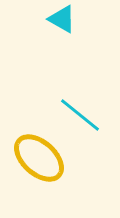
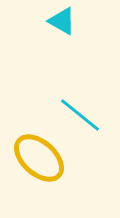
cyan triangle: moved 2 px down
